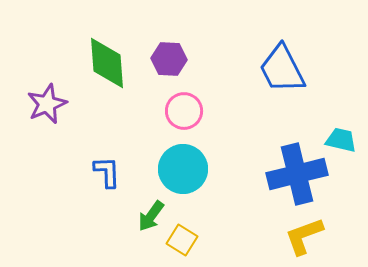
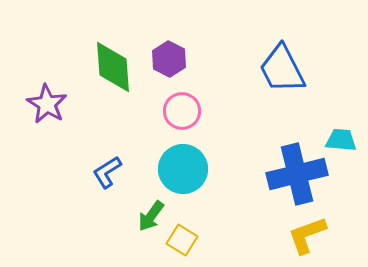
purple hexagon: rotated 24 degrees clockwise
green diamond: moved 6 px right, 4 px down
purple star: rotated 18 degrees counterclockwise
pink circle: moved 2 px left
cyan trapezoid: rotated 8 degrees counterclockwise
blue L-shape: rotated 120 degrees counterclockwise
yellow L-shape: moved 3 px right, 1 px up
